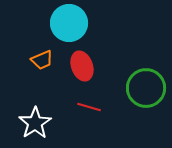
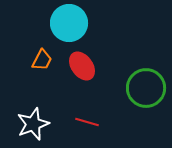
orange trapezoid: rotated 40 degrees counterclockwise
red ellipse: rotated 16 degrees counterclockwise
red line: moved 2 px left, 15 px down
white star: moved 2 px left, 1 px down; rotated 12 degrees clockwise
